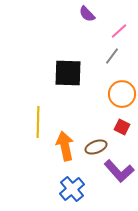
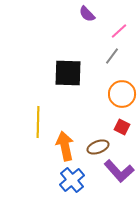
brown ellipse: moved 2 px right
blue cross: moved 9 px up
